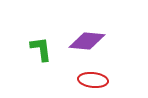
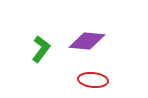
green L-shape: rotated 44 degrees clockwise
